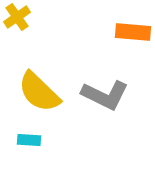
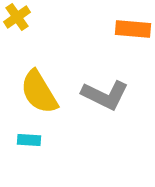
orange rectangle: moved 3 px up
yellow semicircle: rotated 15 degrees clockwise
